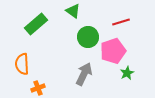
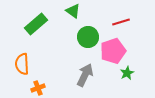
gray arrow: moved 1 px right, 1 px down
